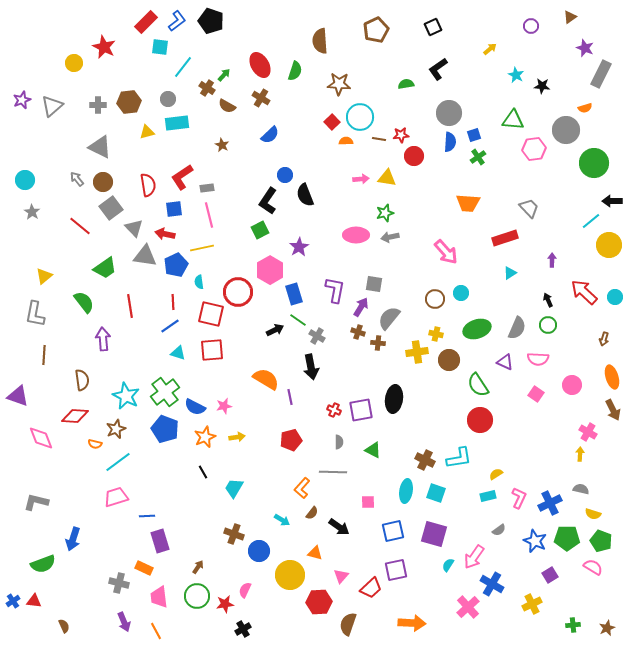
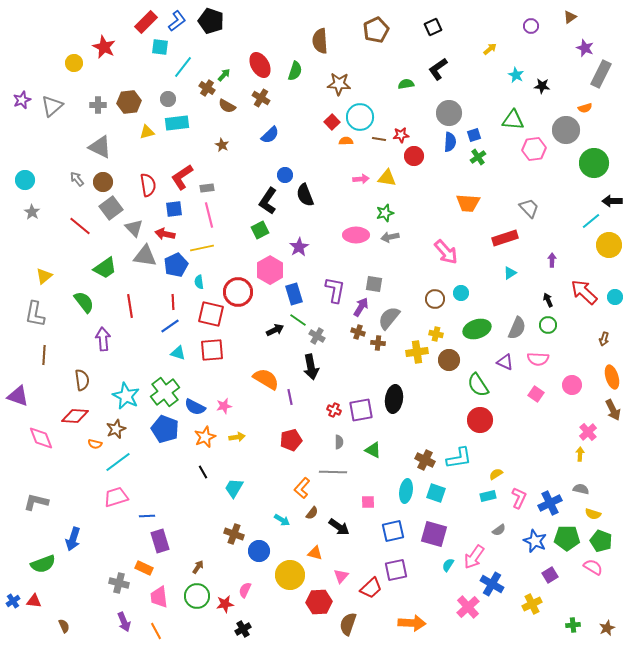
pink cross at (588, 432): rotated 18 degrees clockwise
